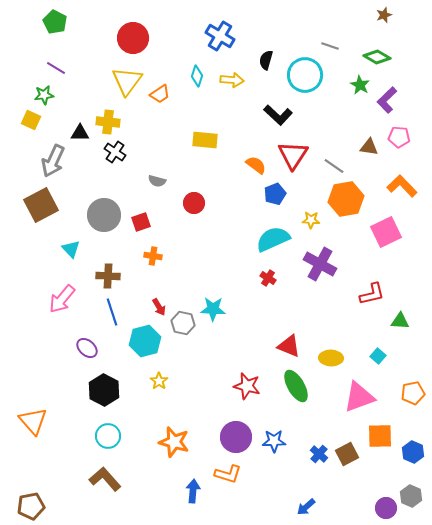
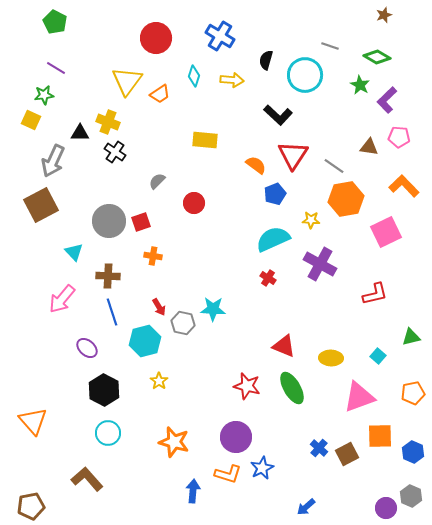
red circle at (133, 38): moved 23 px right
cyan diamond at (197, 76): moved 3 px left
yellow cross at (108, 122): rotated 15 degrees clockwise
gray semicircle at (157, 181): rotated 120 degrees clockwise
orange L-shape at (402, 186): moved 2 px right
gray circle at (104, 215): moved 5 px right, 6 px down
cyan triangle at (71, 249): moved 3 px right, 3 px down
red L-shape at (372, 294): moved 3 px right
green triangle at (400, 321): moved 11 px right, 16 px down; rotated 18 degrees counterclockwise
red triangle at (289, 346): moved 5 px left
green ellipse at (296, 386): moved 4 px left, 2 px down
cyan circle at (108, 436): moved 3 px up
blue star at (274, 441): moved 12 px left, 27 px down; rotated 25 degrees counterclockwise
blue cross at (319, 454): moved 6 px up
brown L-shape at (105, 479): moved 18 px left
